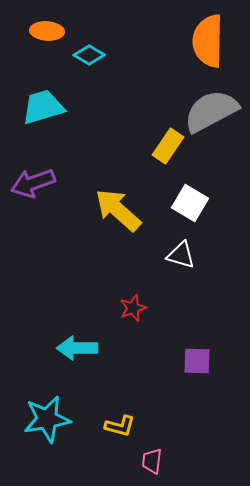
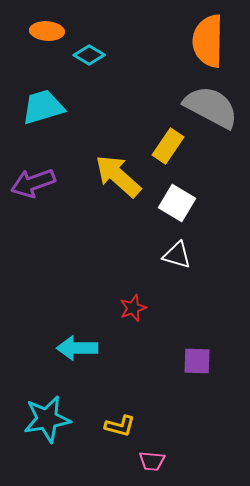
gray semicircle: moved 4 px up; rotated 56 degrees clockwise
white square: moved 13 px left
yellow arrow: moved 34 px up
white triangle: moved 4 px left
pink trapezoid: rotated 92 degrees counterclockwise
